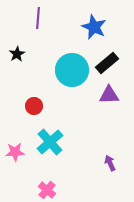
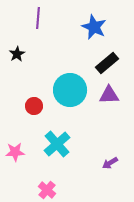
cyan circle: moved 2 px left, 20 px down
cyan cross: moved 7 px right, 2 px down
purple arrow: rotated 98 degrees counterclockwise
